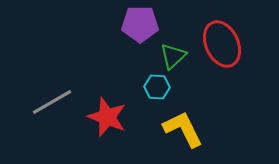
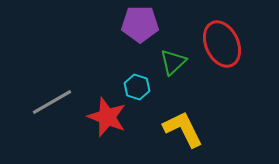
green triangle: moved 6 px down
cyan hexagon: moved 20 px left; rotated 15 degrees clockwise
